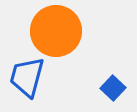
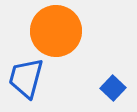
blue trapezoid: moved 1 px left, 1 px down
